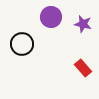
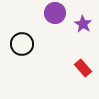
purple circle: moved 4 px right, 4 px up
purple star: rotated 18 degrees clockwise
